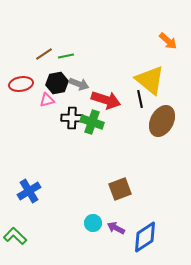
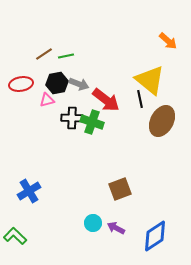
red arrow: rotated 20 degrees clockwise
blue diamond: moved 10 px right, 1 px up
